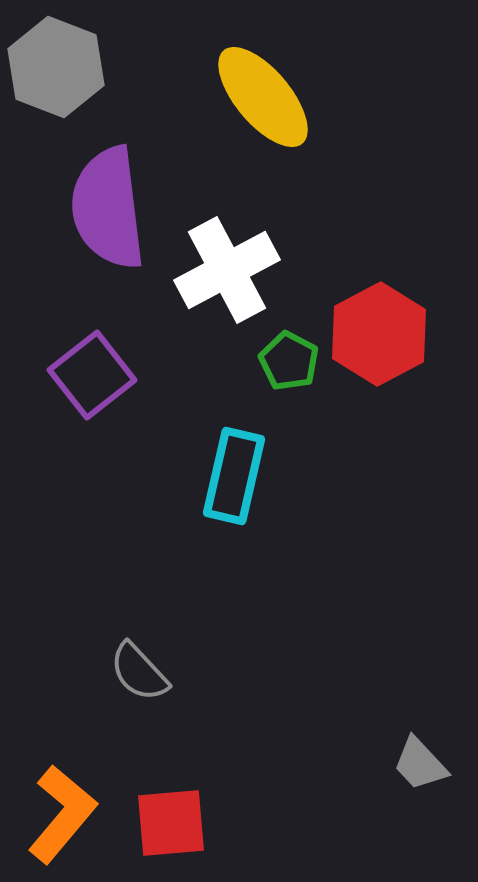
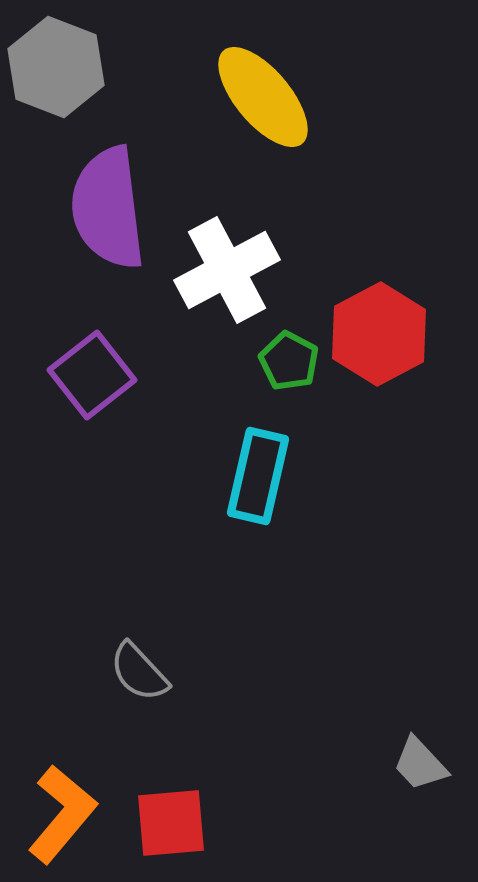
cyan rectangle: moved 24 px right
